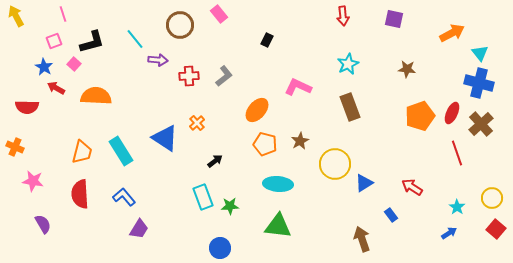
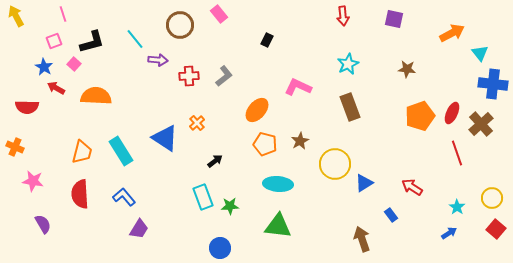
blue cross at (479, 83): moved 14 px right, 1 px down; rotated 8 degrees counterclockwise
